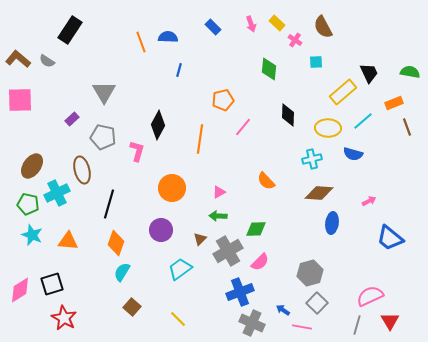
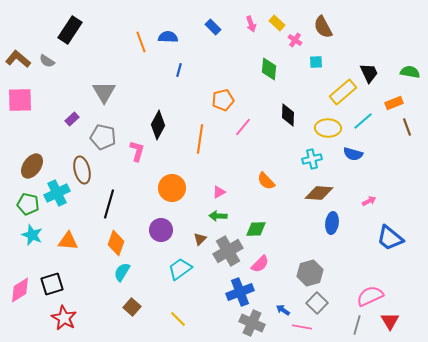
pink semicircle at (260, 262): moved 2 px down
